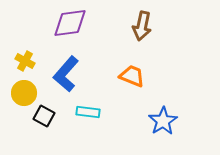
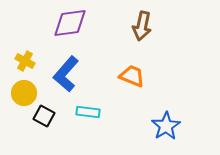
blue star: moved 3 px right, 5 px down
